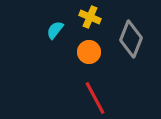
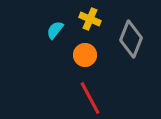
yellow cross: moved 2 px down
orange circle: moved 4 px left, 3 px down
red line: moved 5 px left
